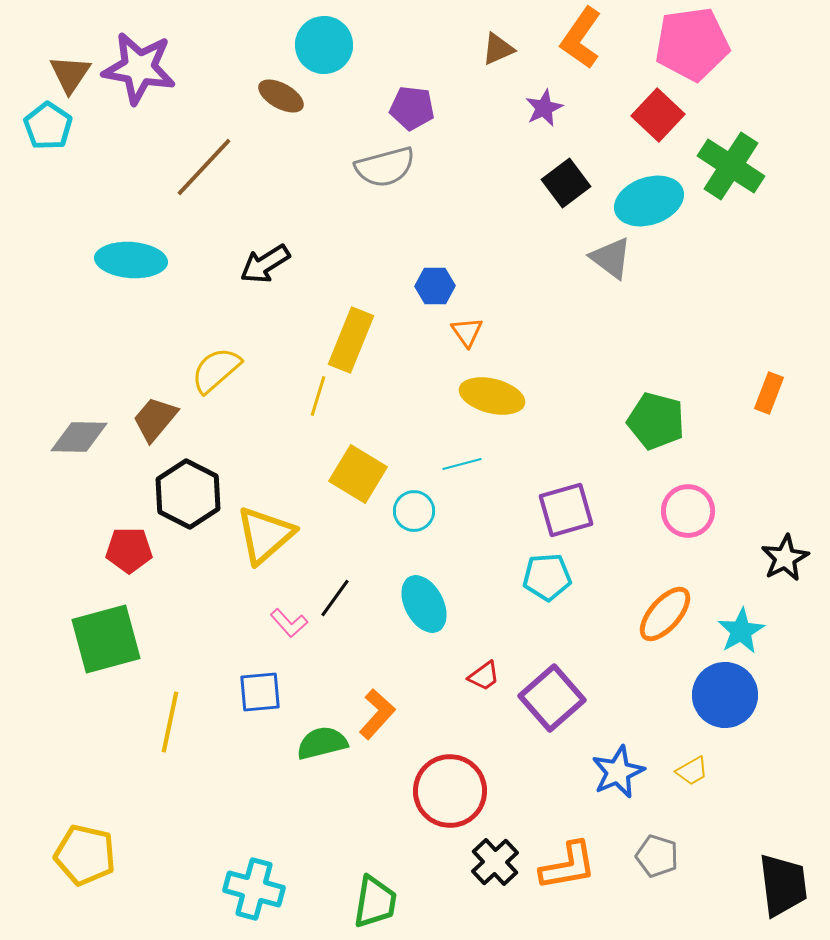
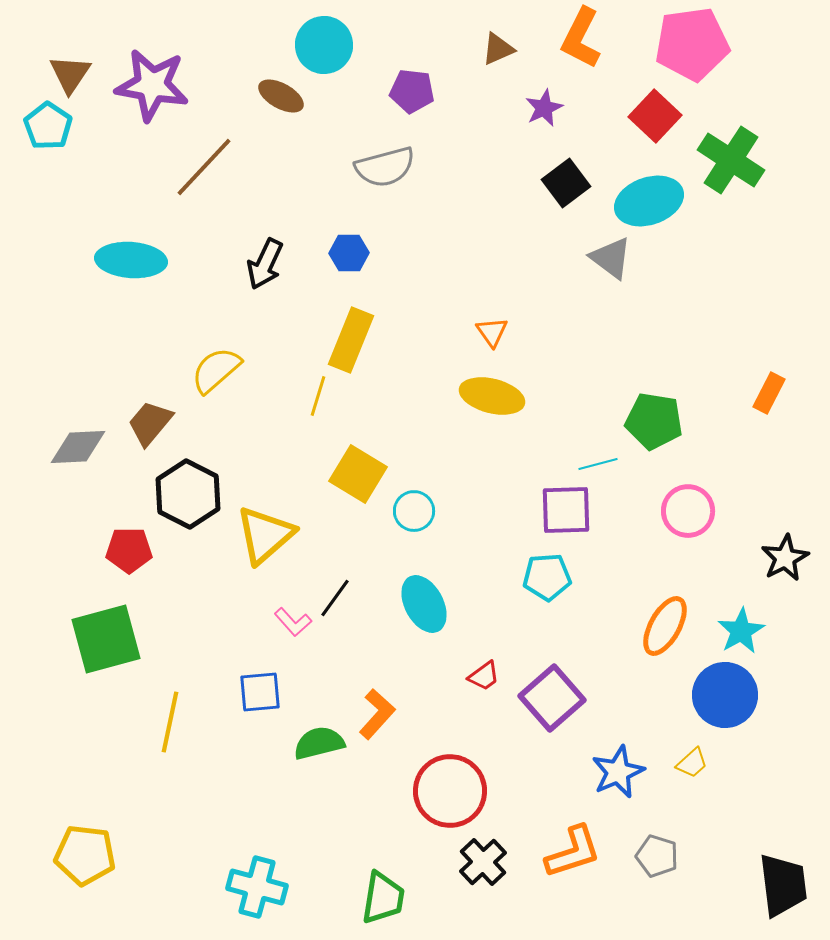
orange L-shape at (581, 38): rotated 8 degrees counterclockwise
purple star at (139, 68): moved 13 px right, 17 px down
purple pentagon at (412, 108): moved 17 px up
red square at (658, 115): moved 3 px left, 1 px down
green cross at (731, 166): moved 6 px up
black arrow at (265, 264): rotated 33 degrees counterclockwise
blue hexagon at (435, 286): moved 86 px left, 33 px up
orange triangle at (467, 332): moved 25 px right
orange rectangle at (769, 393): rotated 6 degrees clockwise
brown trapezoid at (155, 419): moved 5 px left, 4 px down
green pentagon at (656, 421): moved 2 px left; rotated 6 degrees counterclockwise
gray diamond at (79, 437): moved 1 px left, 10 px down; rotated 4 degrees counterclockwise
cyan line at (462, 464): moved 136 px right
purple square at (566, 510): rotated 14 degrees clockwise
orange ellipse at (665, 614): moved 12 px down; rotated 12 degrees counterclockwise
pink L-shape at (289, 623): moved 4 px right, 1 px up
green semicircle at (322, 743): moved 3 px left
yellow trapezoid at (692, 771): moved 8 px up; rotated 12 degrees counterclockwise
yellow pentagon at (85, 855): rotated 6 degrees counterclockwise
black cross at (495, 862): moved 12 px left
orange L-shape at (568, 866): moved 5 px right, 14 px up; rotated 8 degrees counterclockwise
cyan cross at (254, 889): moved 3 px right, 2 px up
green trapezoid at (375, 902): moved 8 px right, 4 px up
